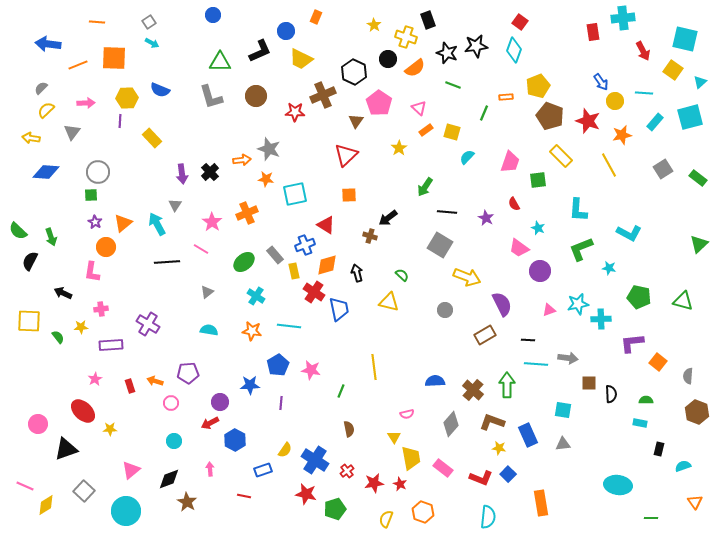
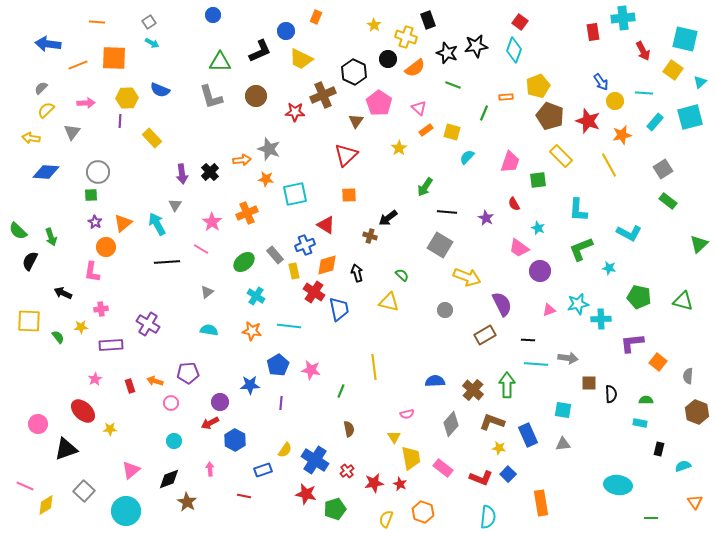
green rectangle at (698, 178): moved 30 px left, 23 px down
